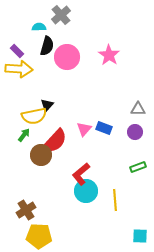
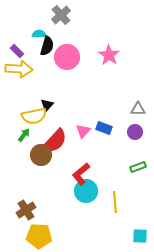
cyan semicircle: moved 7 px down
pink triangle: moved 1 px left, 2 px down
yellow line: moved 2 px down
